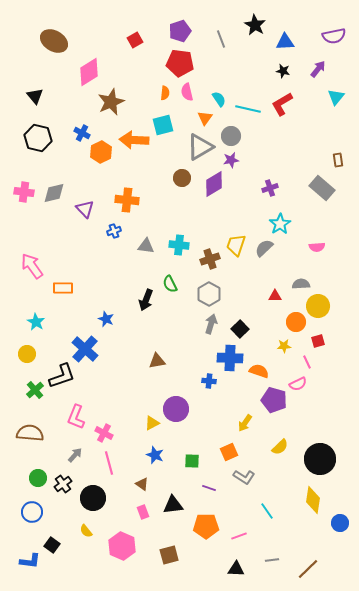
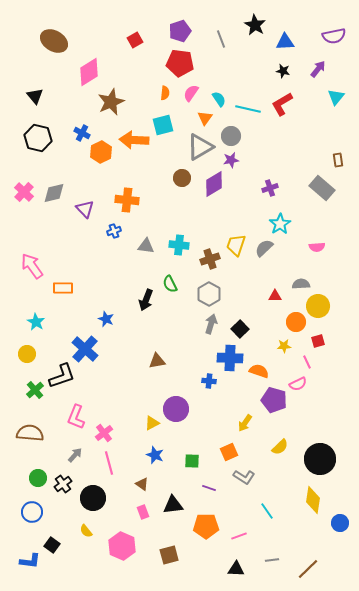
pink semicircle at (187, 92): moved 4 px right, 1 px down; rotated 48 degrees clockwise
pink cross at (24, 192): rotated 36 degrees clockwise
pink cross at (104, 433): rotated 24 degrees clockwise
